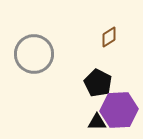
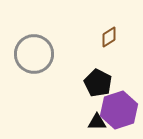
purple hexagon: rotated 15 degrees counterclockwise
